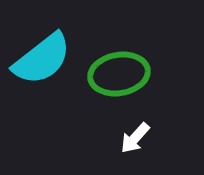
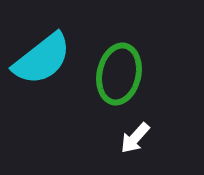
green ellipse: rotated 68 degrees counterclockwise
